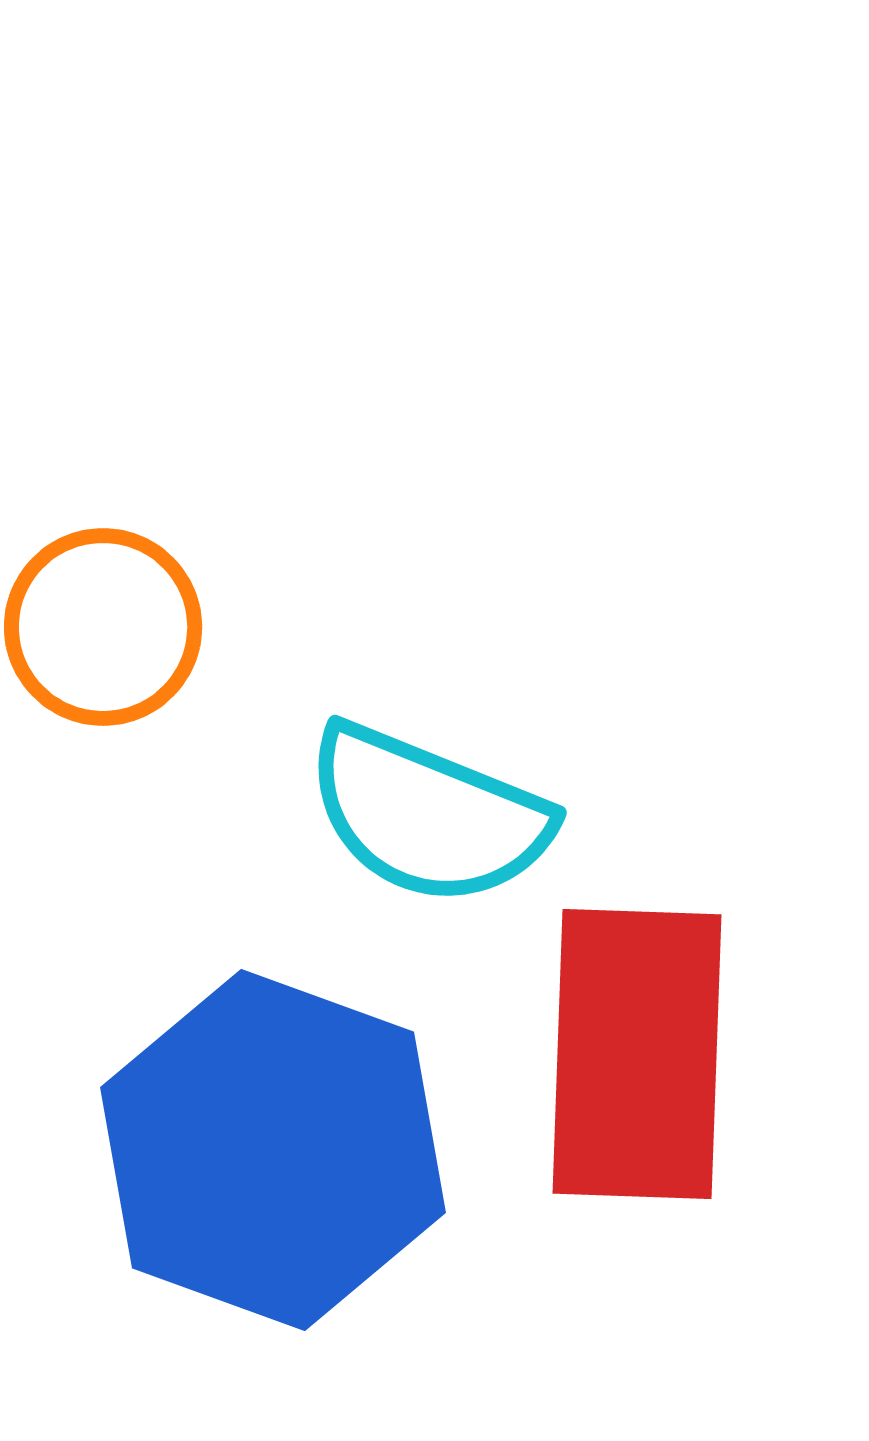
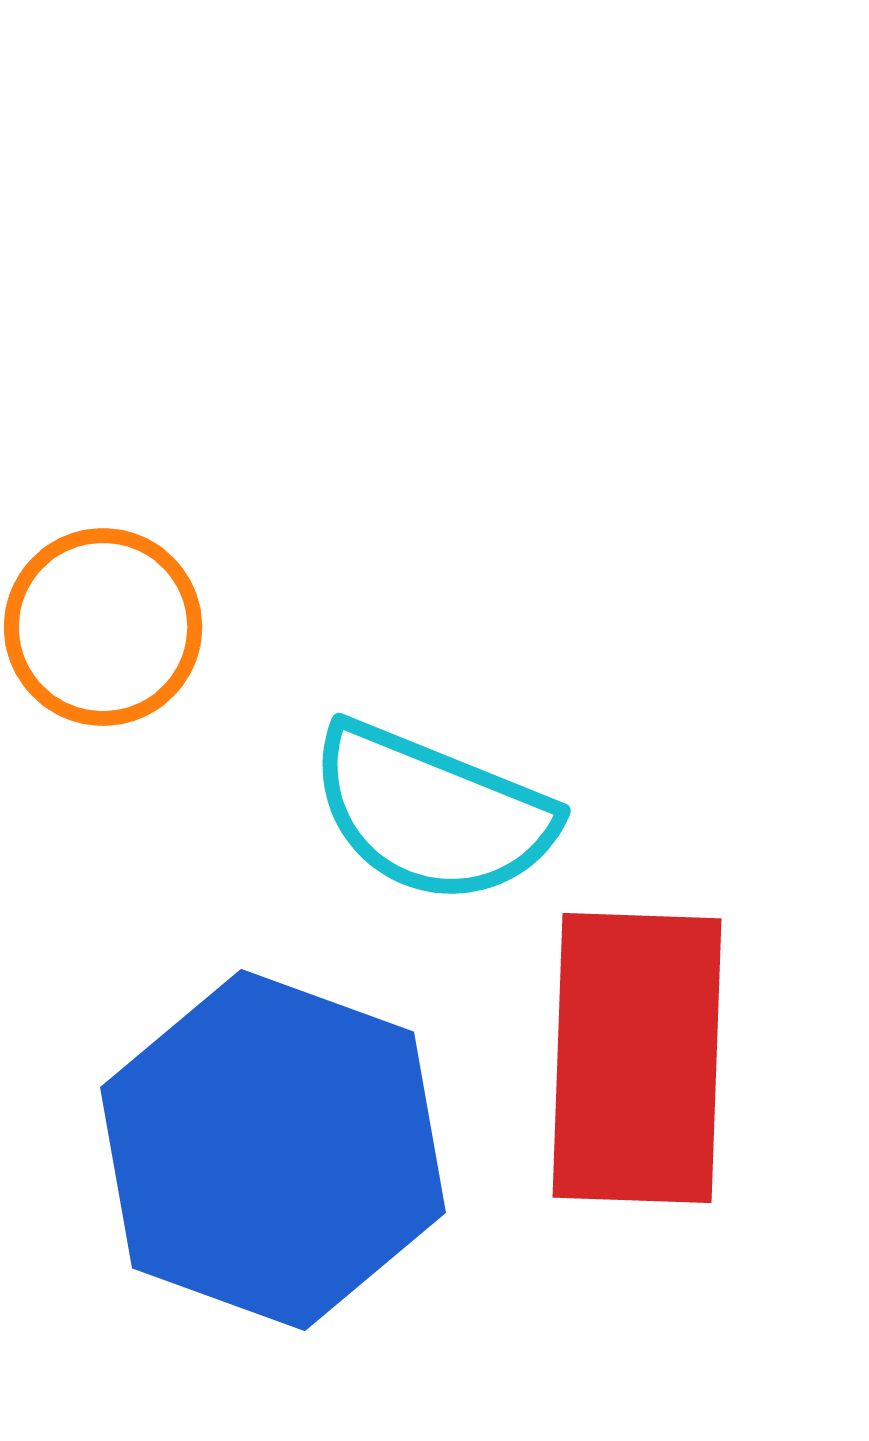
cyan semicircle: moved 4 px right, 2 px up
red rectangle: moved 4 px down
